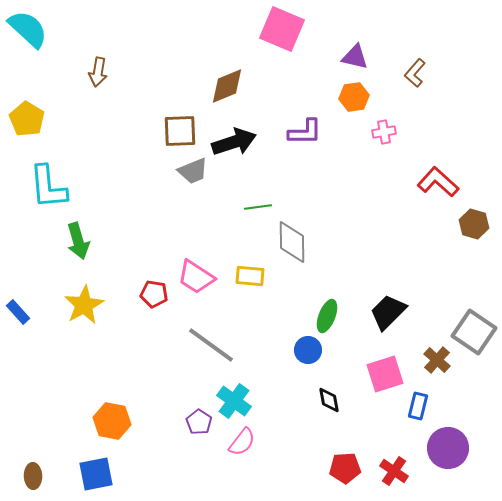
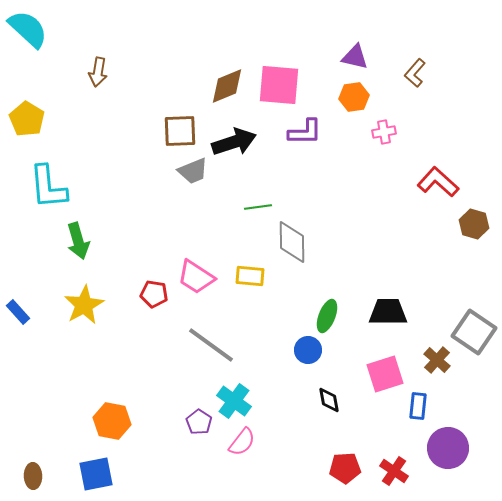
pink square at (282, 29): moved 3 px left, 56 px down; rotated 18 degrees counterclockwise
black trapezoid at (388, 312): rotated 45 degrees clockwise
blue rectangle at (418, 406): rotated 8 degrees counterclockwise
